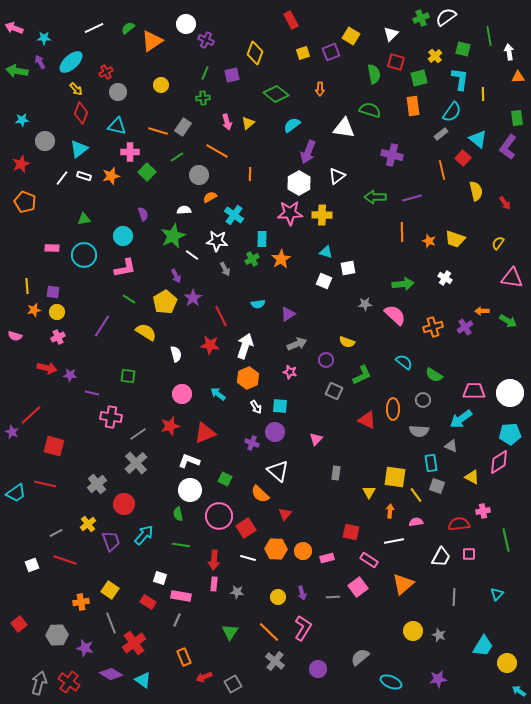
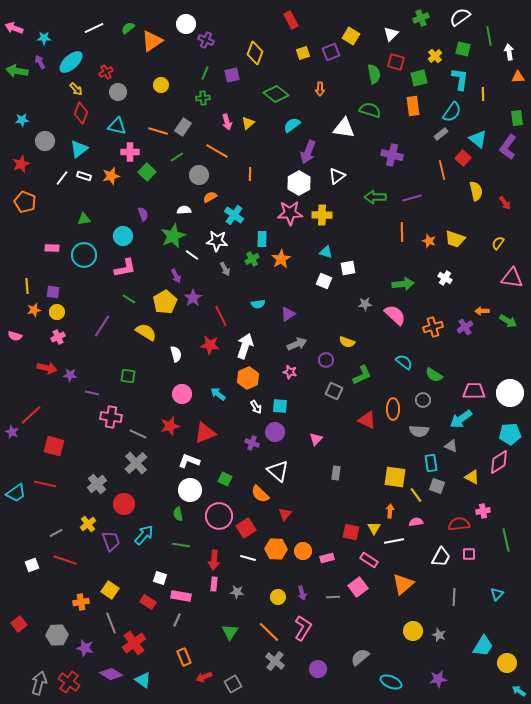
white semicircle at (446, 17): moved 14 px right
gray line at (138, 434): rotated 60 degrees clockwise
yellow triangle at (369, 492): moved 5 px right, 36 px down
